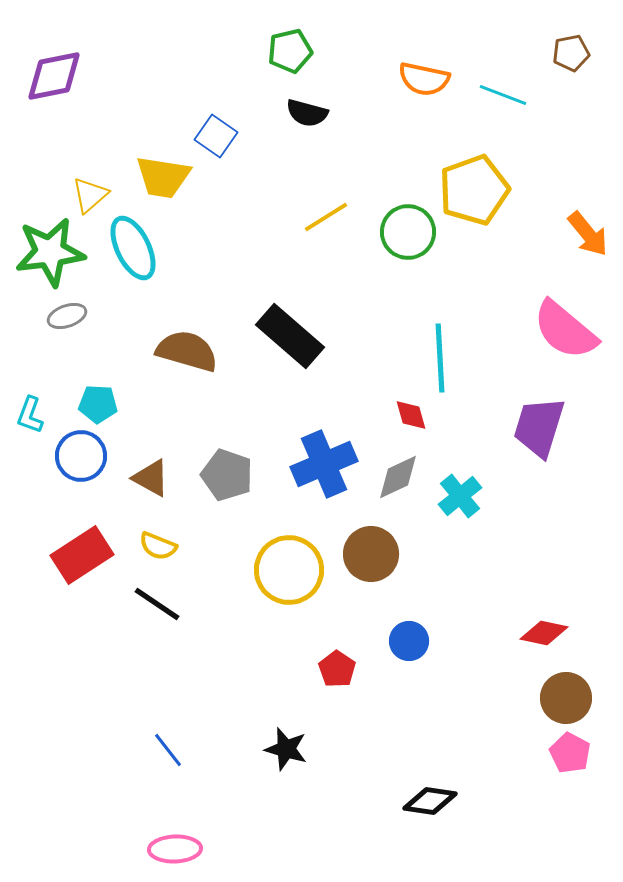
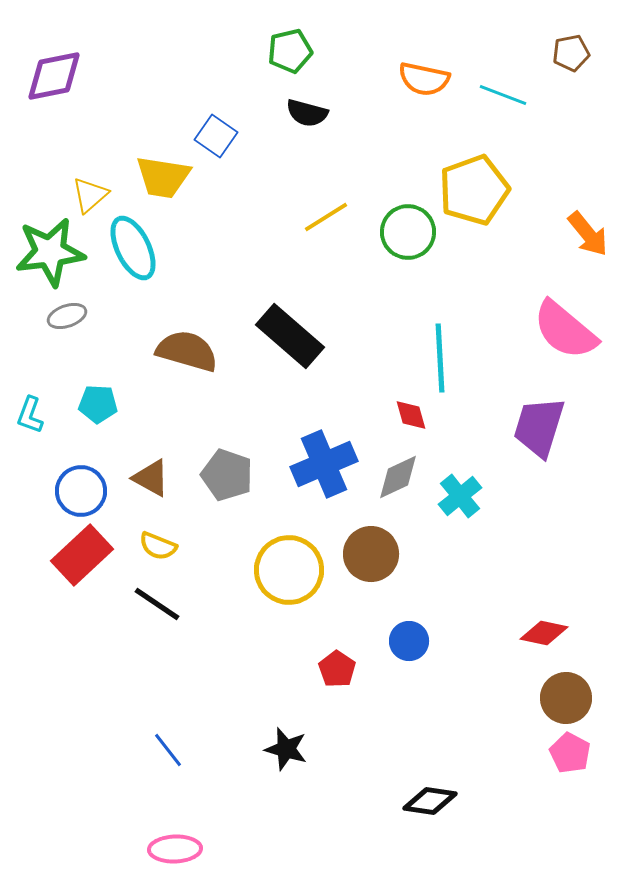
blue circle at (81, 456): moved 35 px down
red rectangle at (82, 555): rotated 10 degrees counterclockwise
